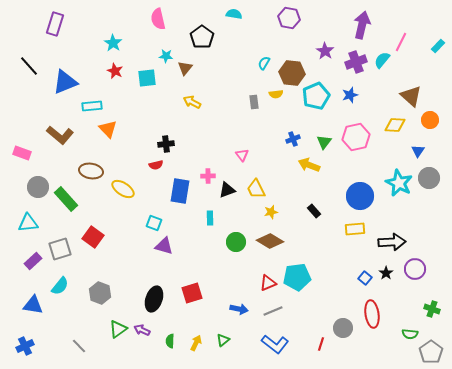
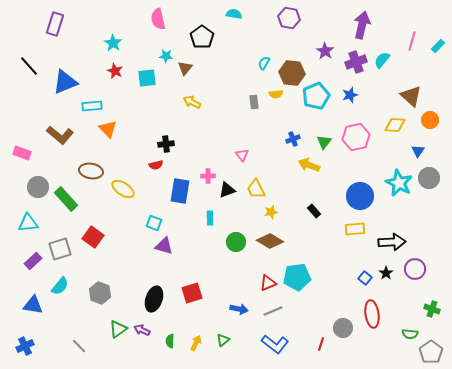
pink line at (401, 42): moved 11 px right, 1 px up; rotated 12 degrees counterclockwise
